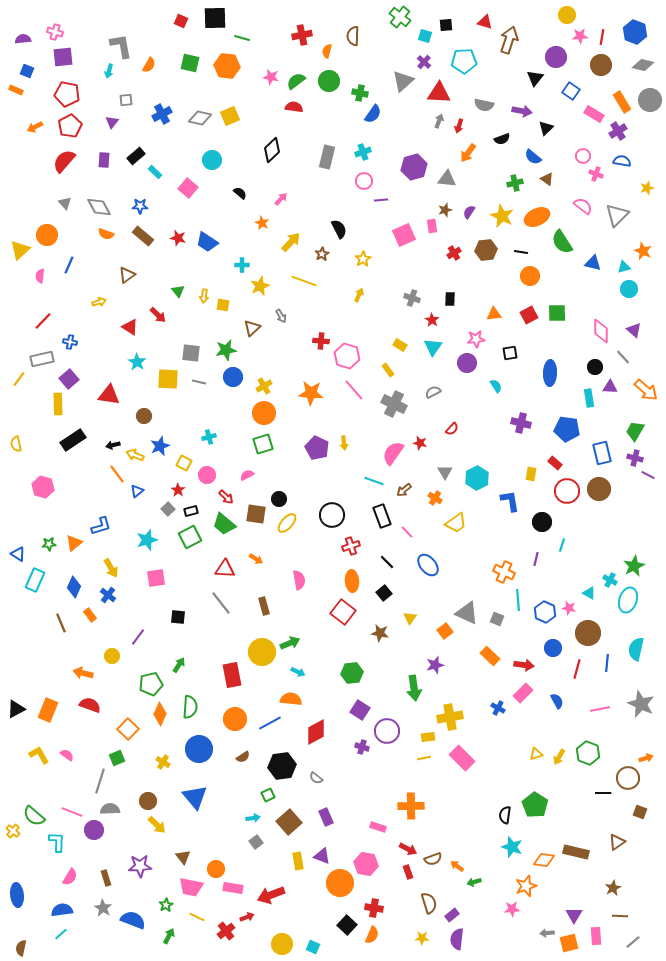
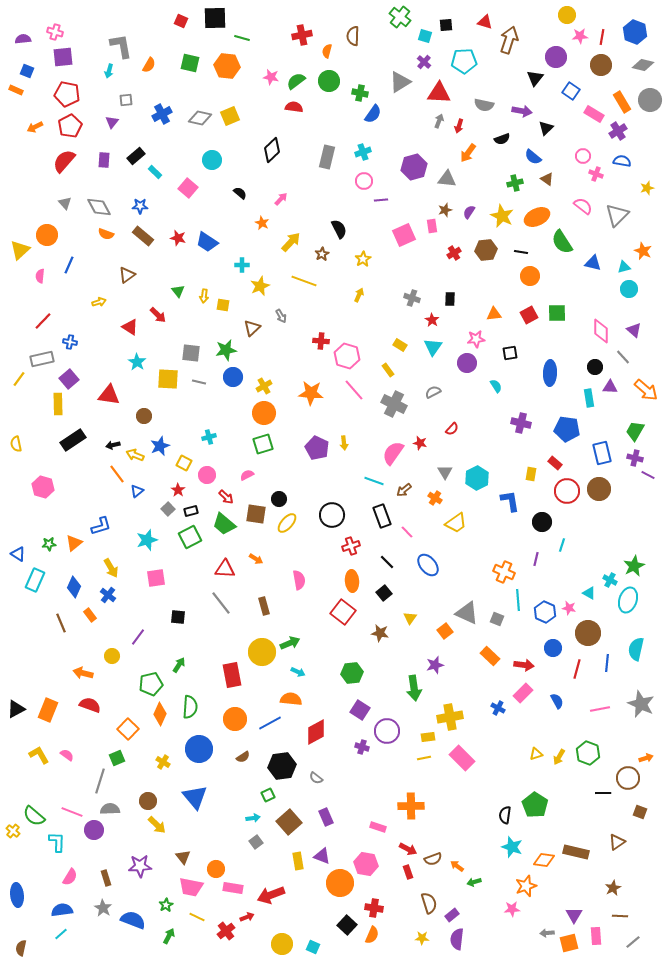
gray triangle at (403, 81): moved 3 px left, 1 px down; rotated 10 degrees clockwise
